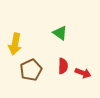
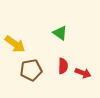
yellow arrow: rotated 65 degrees counterclockwise
brown pentagon: rotated 15 degrees clockwise
